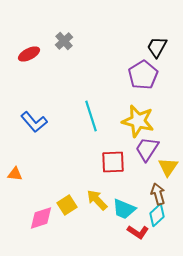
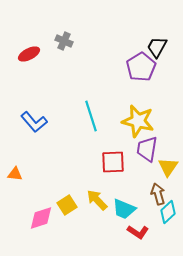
gray cross: rotated 24 degrees counterclockwise
purple pentagon: moved 2 px left, 8 px up
purple trapezoid: rotated 24 degrees counterclockwise
cyan diamond: moved 11 px right, 3 px up
